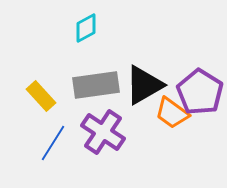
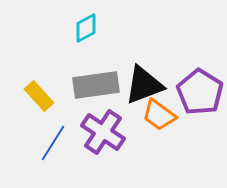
black triangle: rotated 9 degrees clockwise
yellow rectangle: moved 2 px left
orange trapezoid: moved 13 px left, 2 px down
